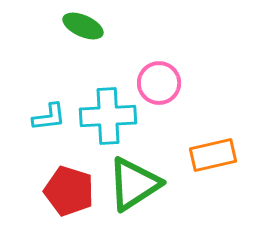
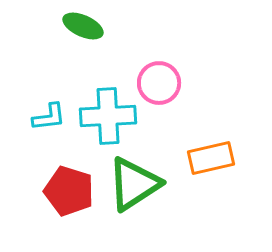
orange rectangle: moved 2 px left, 3 px down
